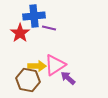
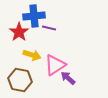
red star: moved 1 px left, 1 px up
yellow arrow: moved 5 px left, 11 px up; rotated 18 degrees clockwise
brown hexagon: moved 8 px left
